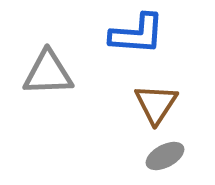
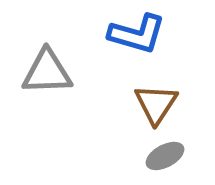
blue L-shape: rotated 12 degrees clockwise
gray triangle: moved 1 px left, 1 px up
